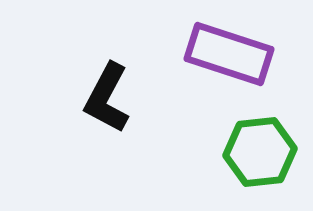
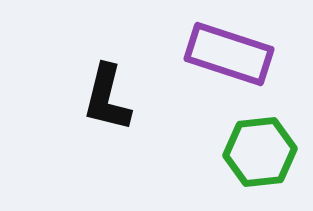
black L-shape: rotated 14 degrees counterclockwise
